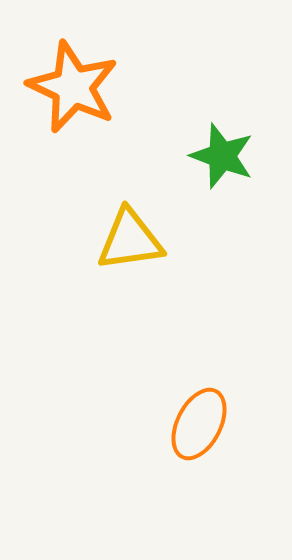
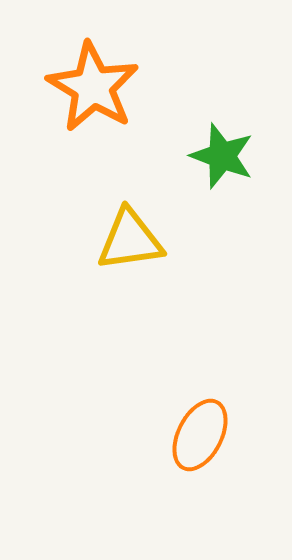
orange star: moved 20 px right; rotated 6 degrees clockwise
orange ellipse: moved 1 px right, 11 px down
